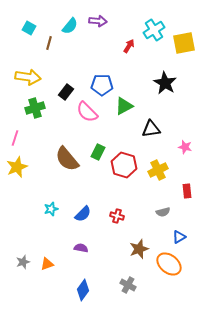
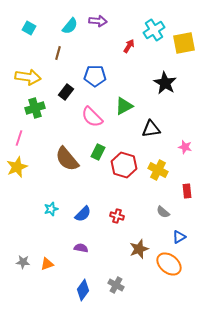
brown line: moved 9 px right, 10 px down
blue pentagon: moved 7 px left, 9 px up
pink semicircle: moved 5 px right, 5 px down
pink line: moved 4 px right
yellow cross: rotated 36 degrees counterclockwise
gray semicircle: rotated 56 degrees clockwise
gray star: rotated 24 degrees clockwise
gray cross: moved 12 px left
